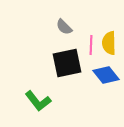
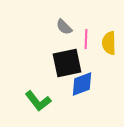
pink line: moved 5 px left, 6 px up
blue diamond: moved 24 px left, 9 px down; rotated 72 degrees counterclockwise
